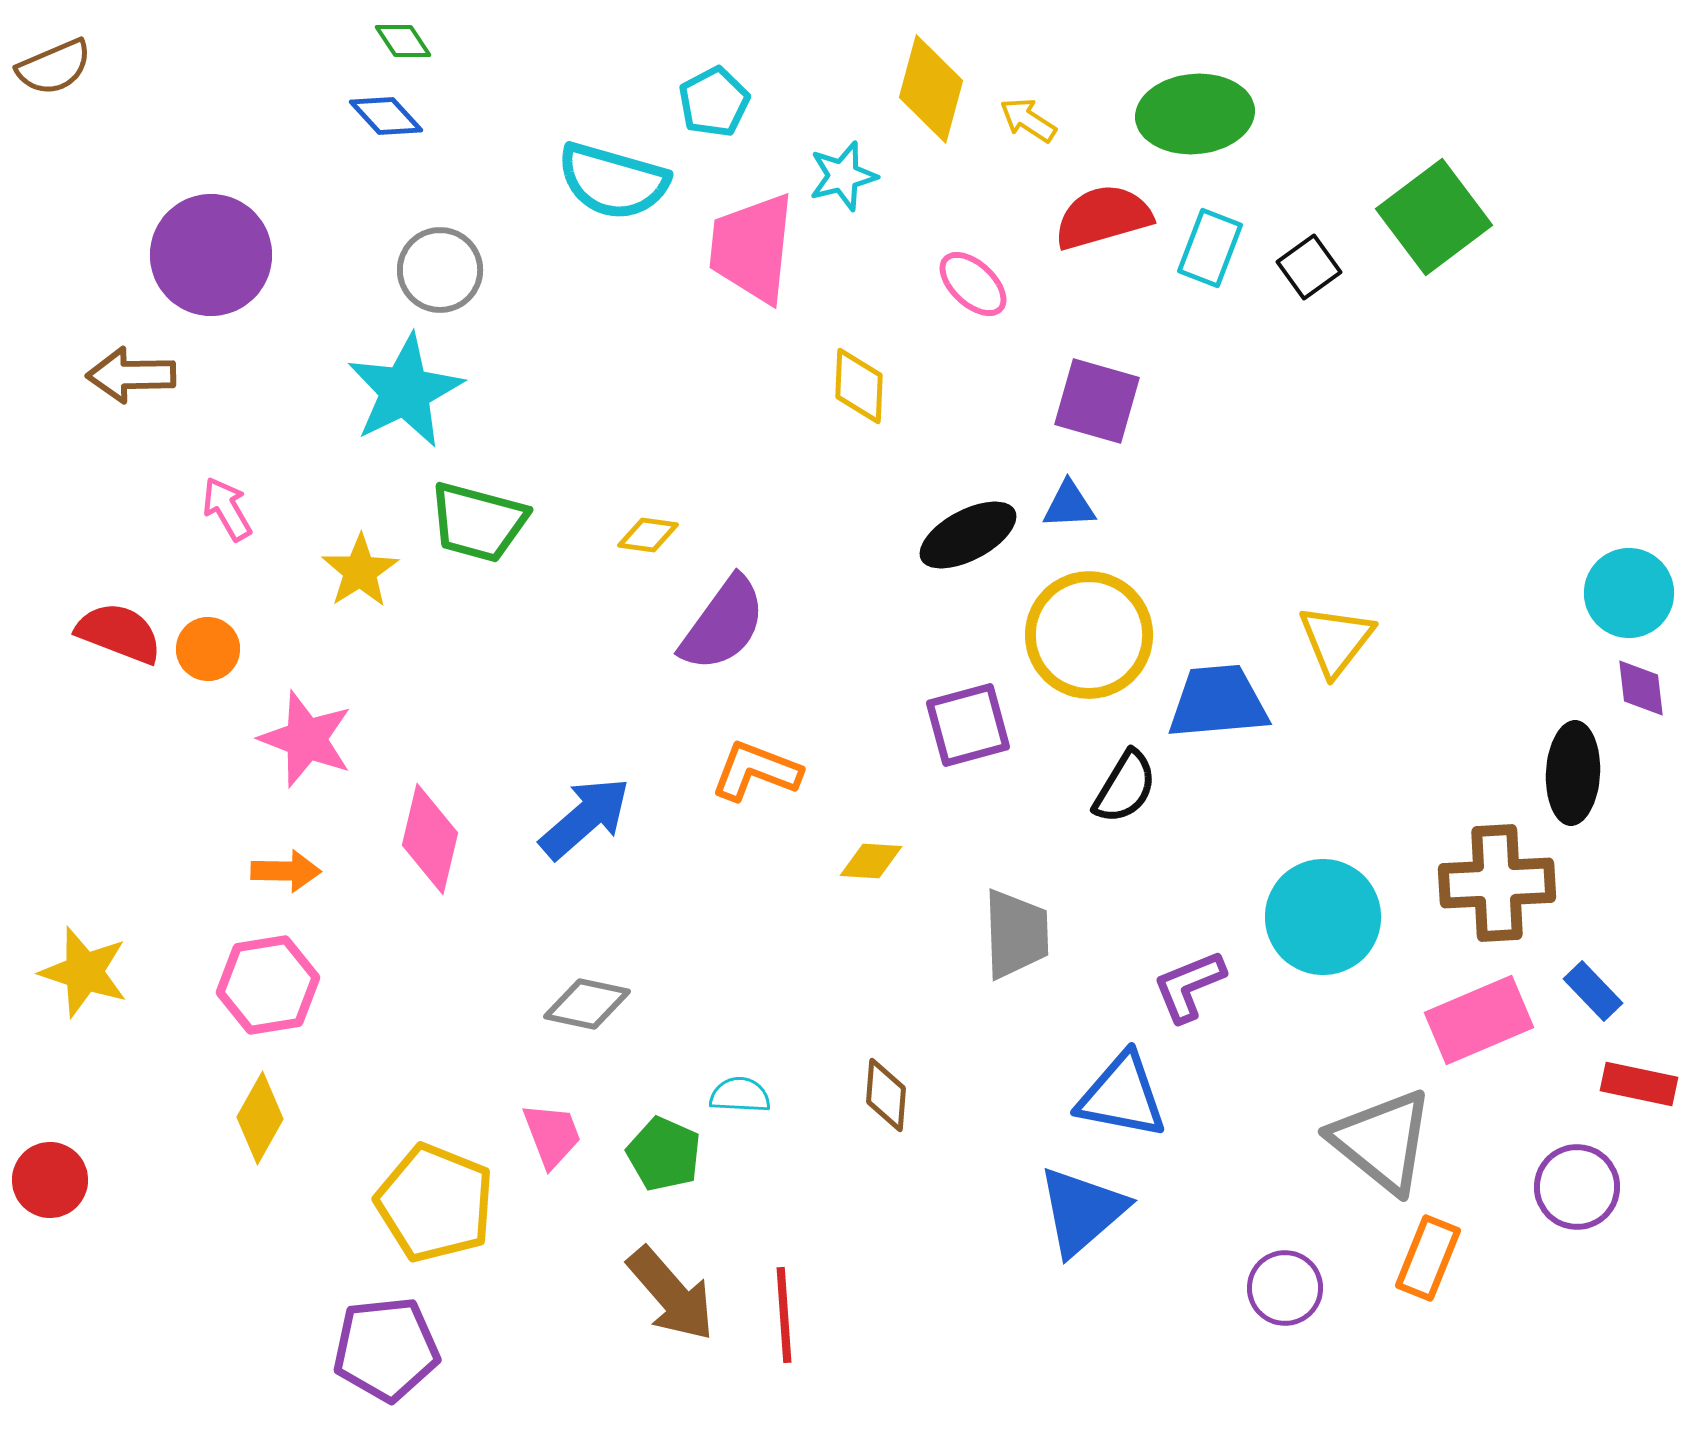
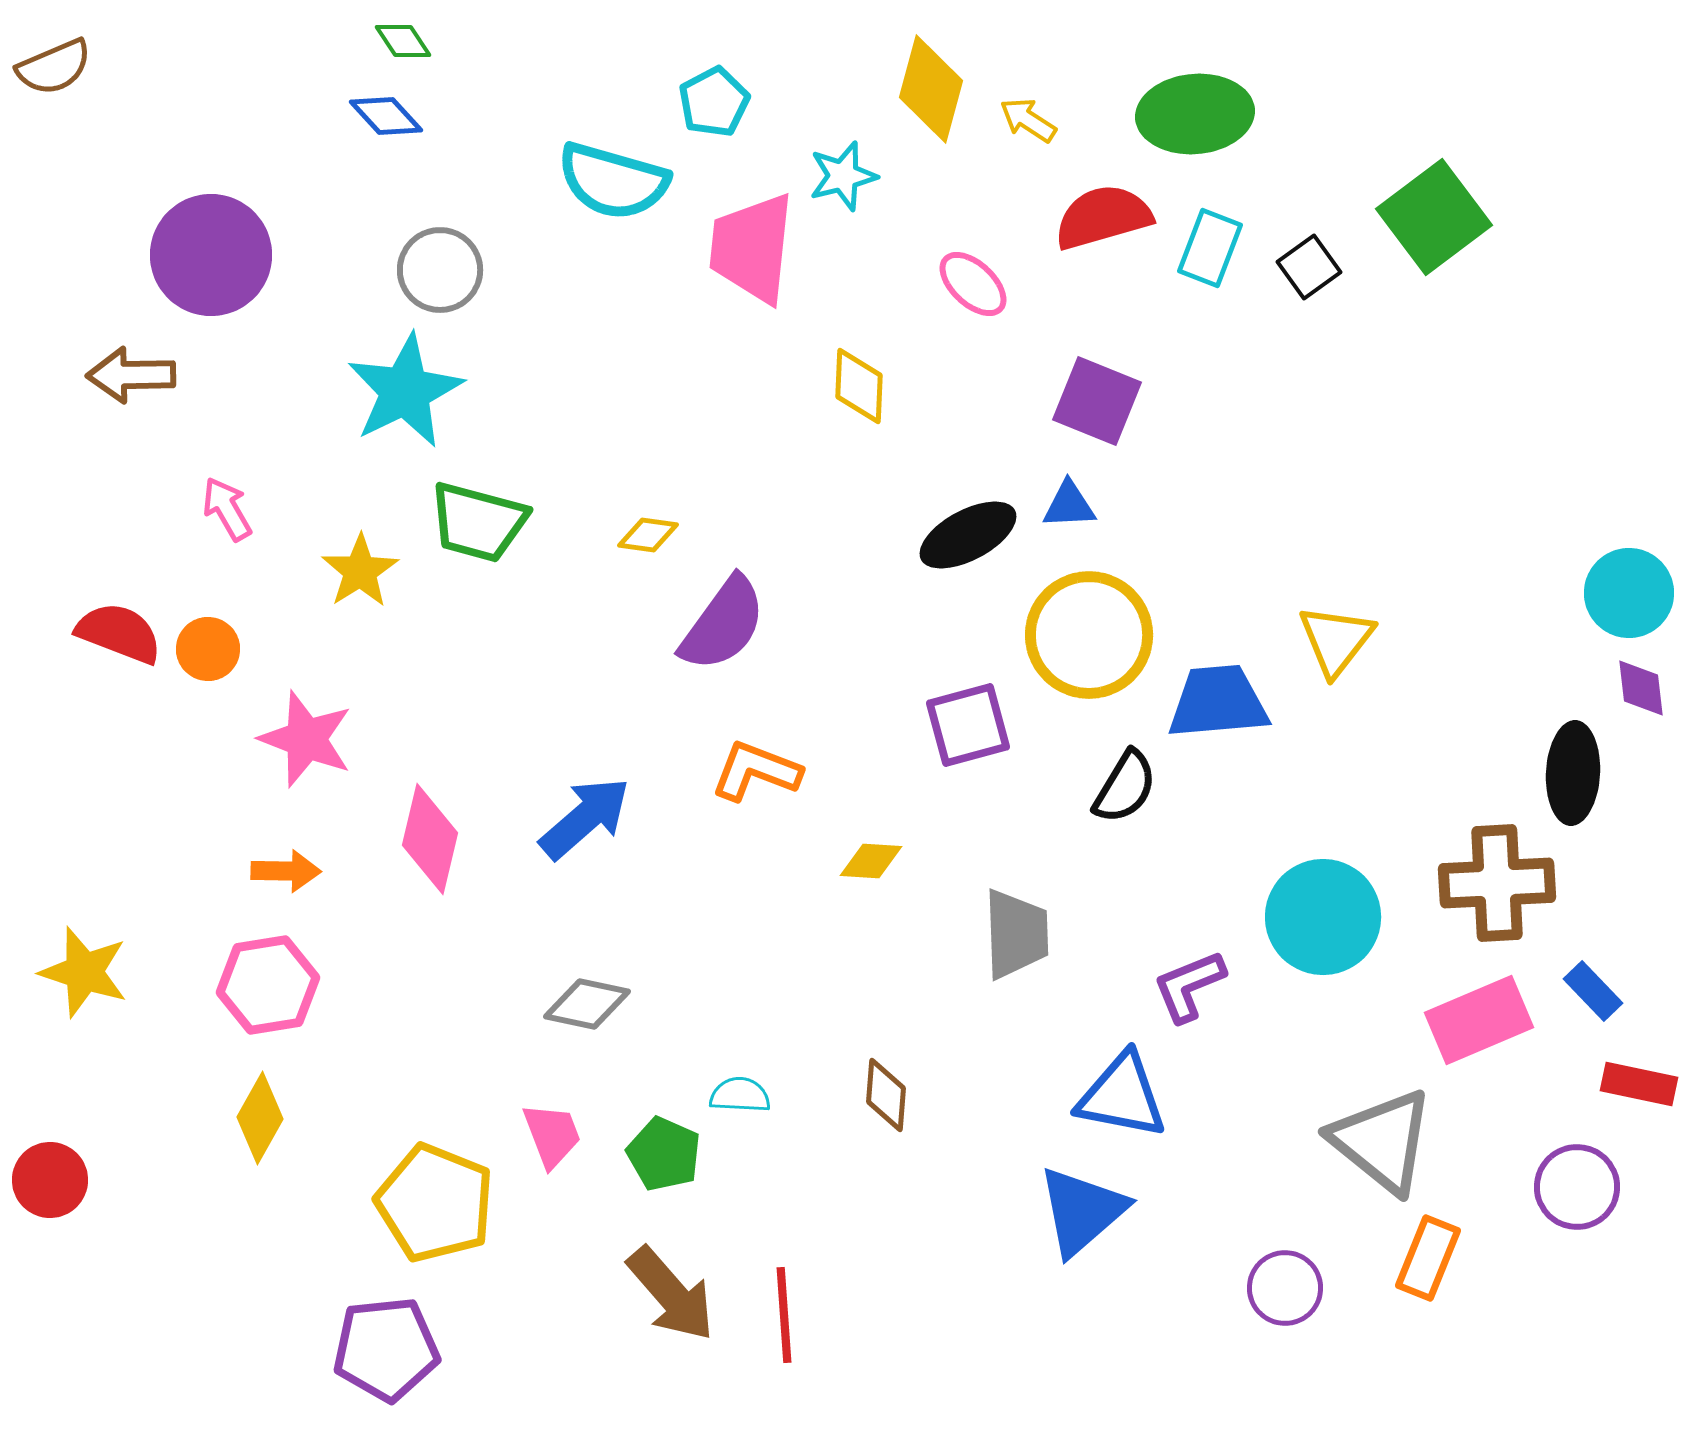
purple square at (1097, 401): rotated 6 degrees clockwise
